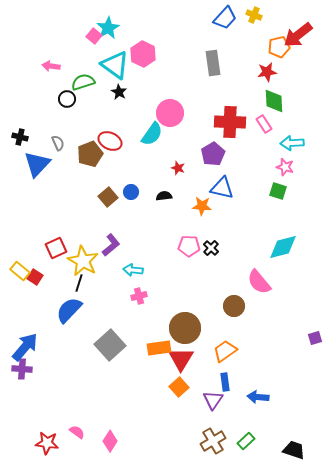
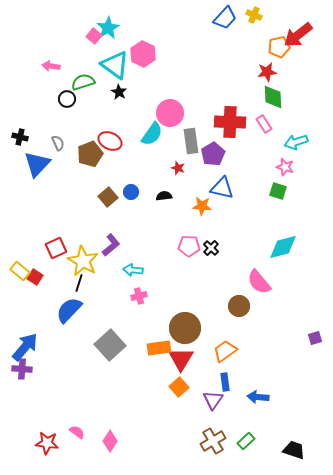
gray rectangle at (213, 63): moved 22 px left, 78 px down
green diamond at (274, 101): moved 1 px left, 4 px up
cyan arrow at (292, 143): moved 4 px right, 1 px up; rotated 15 degrees counterclockwise
brown circle at (234, 306): moved 5 px right
